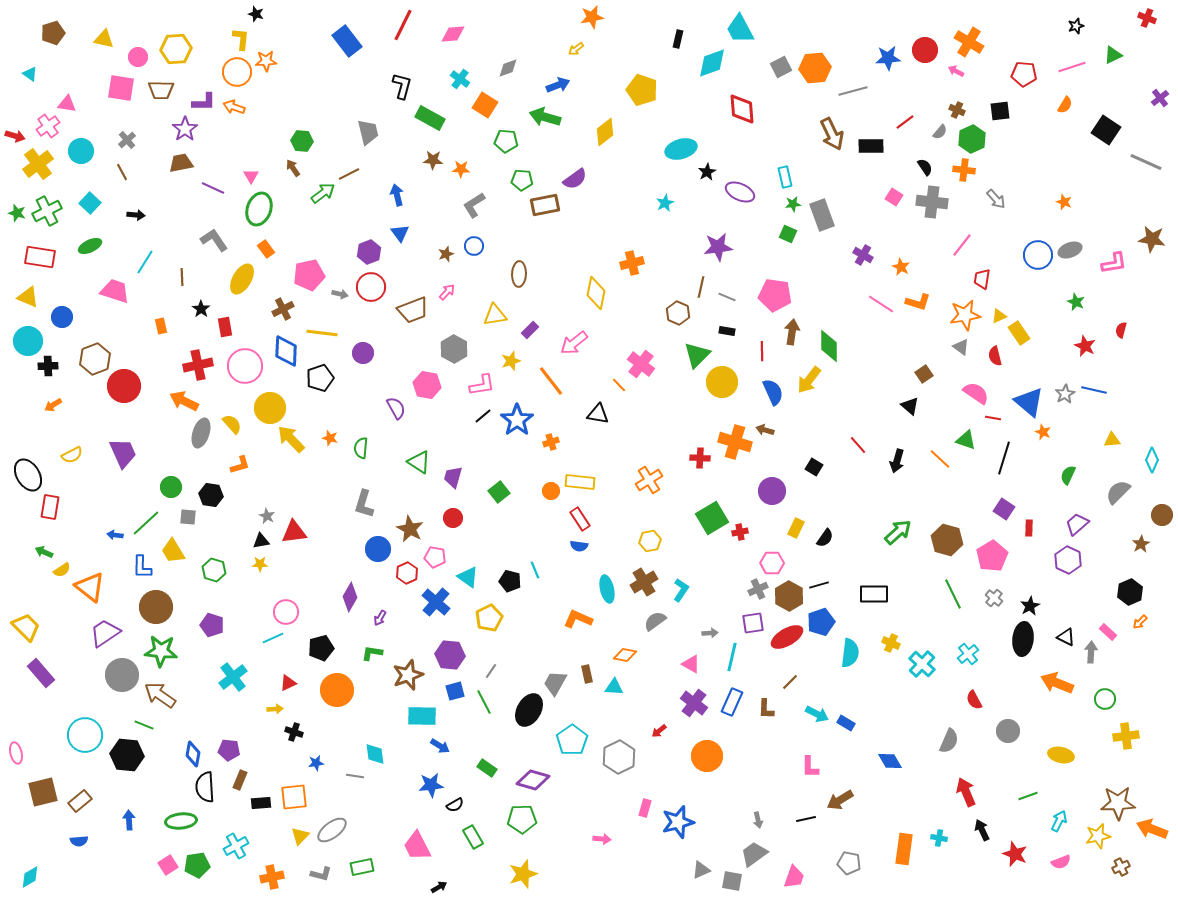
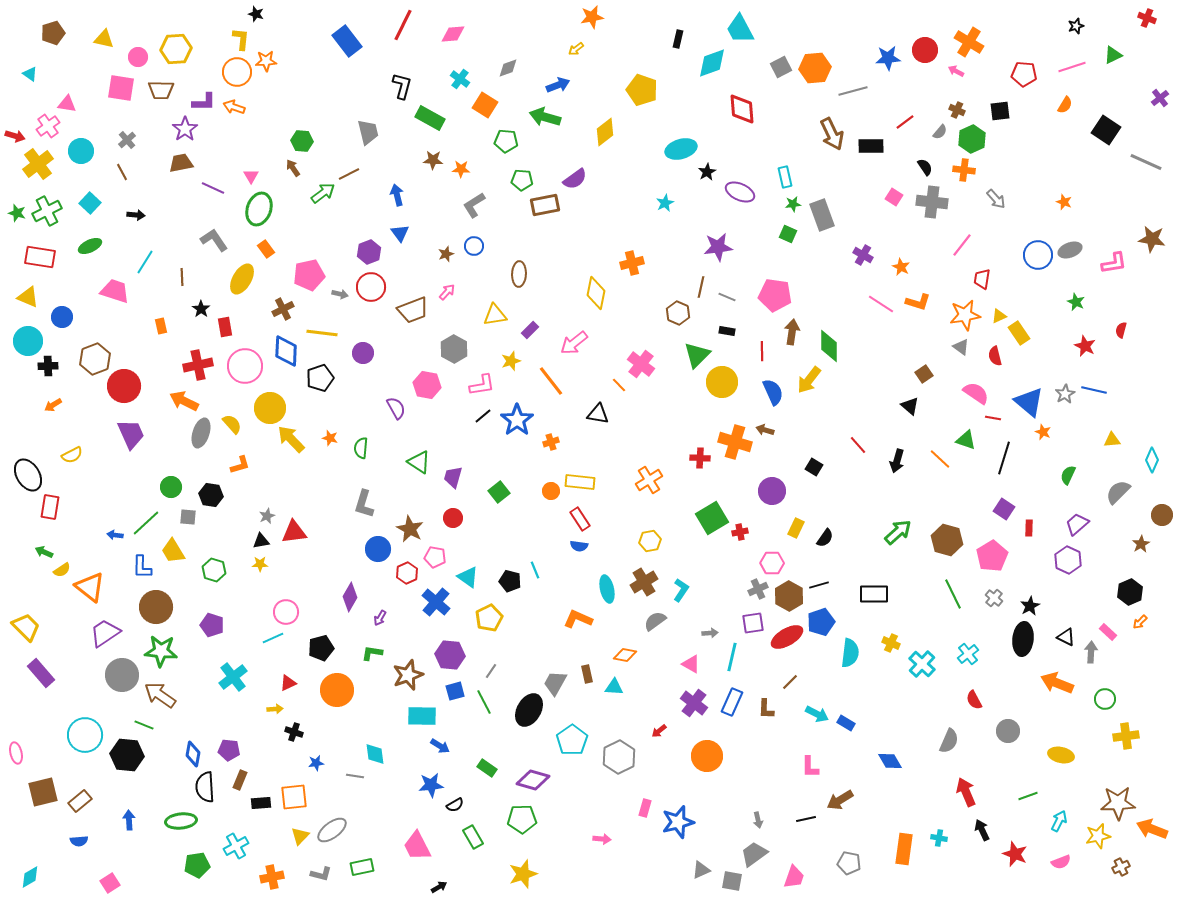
purple trapezoid at (123, 453): moved 8 px right, 19 px up
gray star at (267, 516): rotated 21 degrees clockwise
pink square at (168, 865): moved 58 px left, 18 px down
